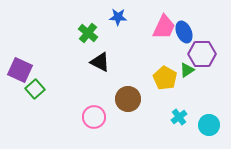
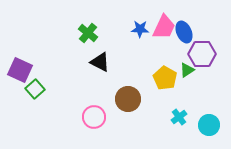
blue star: moved 22 px right, 12 px down
